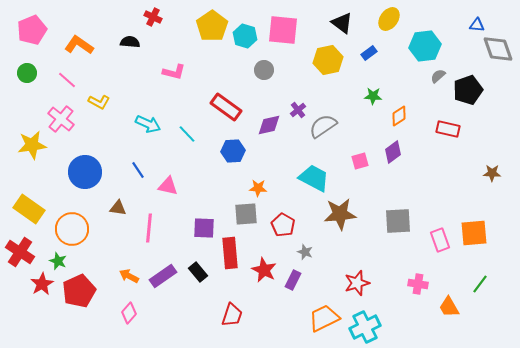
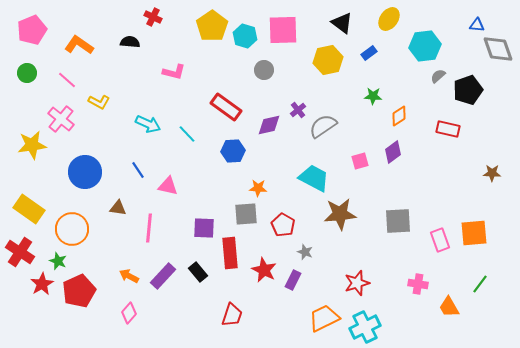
pink square at (283, 30): rotated 8 degrees counterclockwise
purple rectangle at (163, 276): rotated 12 degrees counterclockwise
